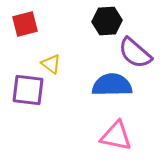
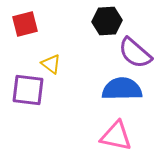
blue semicircle: moved 10 px right, 4 px down
